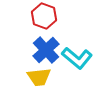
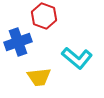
blue cross: moved 28 px left, 8 px up; rotated 24 degrees clockwise
